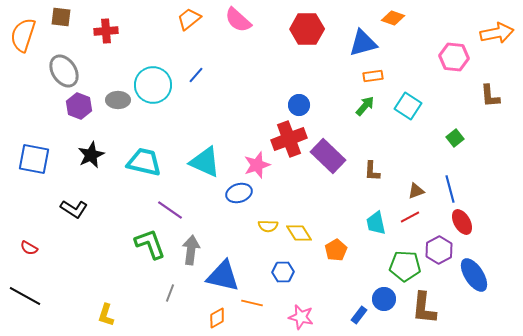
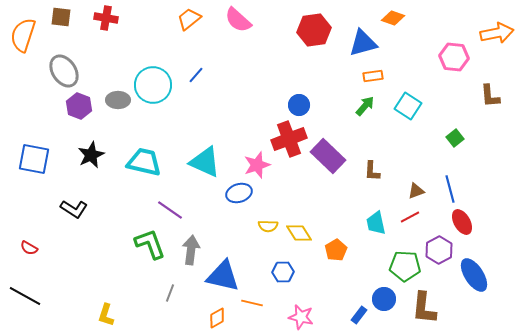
red hexagon at (307, 29): moved 7 px right, 1 px down; rotated 8 degrees counterclockwise
red cross at (106, 31): moved 13 px up; rotated 15 degrees clockwise
